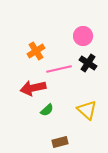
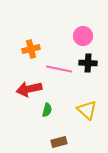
orange cross: moved 5 px left, 2 px up; rotated 18 degrees clockwise
black cross: rotated 30 degrees counterclockwise
pink line: rotated 25 degrees clockwise
red arrow: moved 4 px left, 1 px down
green semicircle: rotated 32 degrees counterclockwise
brown rectangle: moved 1 px left
